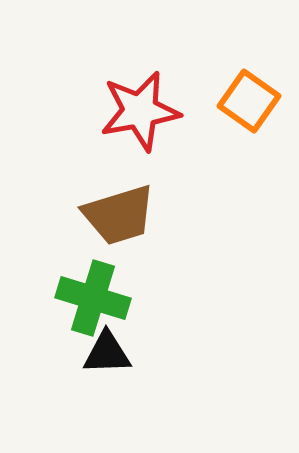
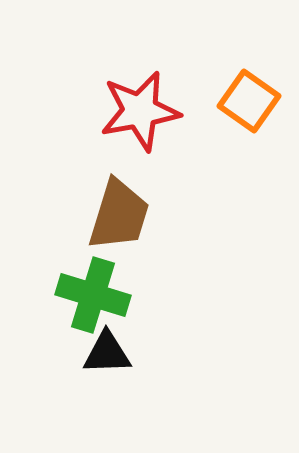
brown trapezoid: rotated 56 degrees counterclockwise
green cross: moved 3 px up
